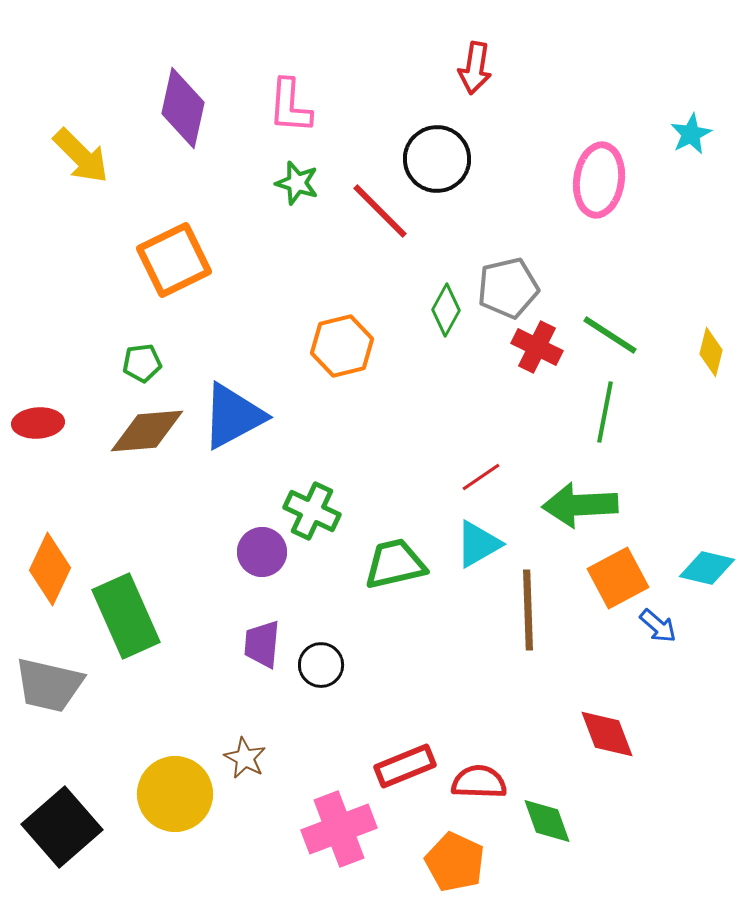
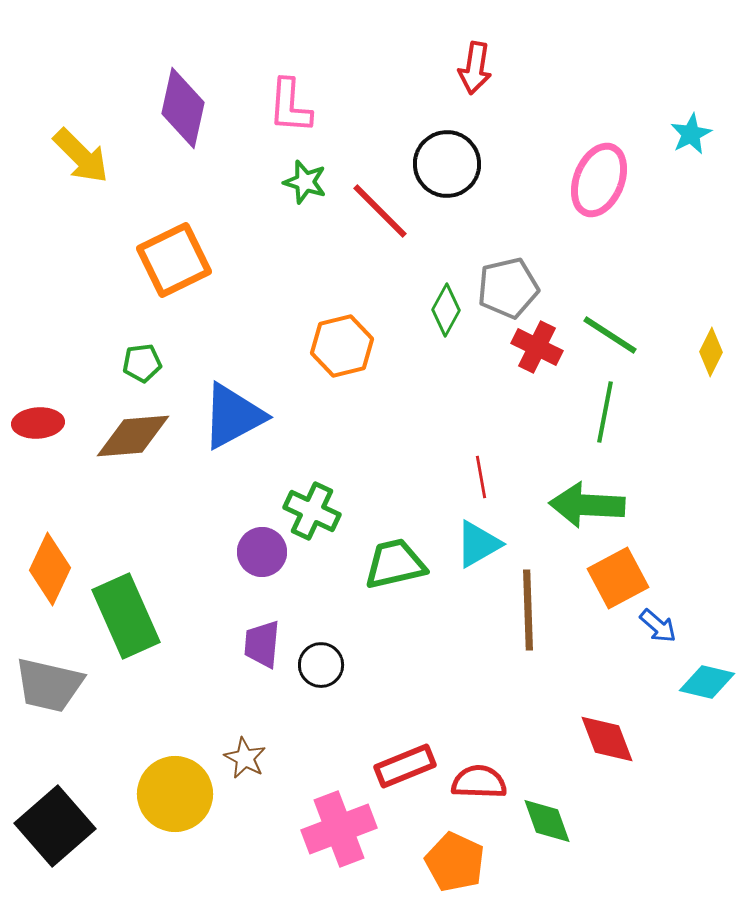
black circle at (437, 159): moved 10 px right, 5 px down
pink ellipse at (599, 180): rotated 14 degrees clockwise
green star at (297, 183): moved 8 px right, 1 px up
yellow diamond at (711, 352): rotated 12 degrees clockwise
brown diamond at (147, 431): moved 14 px left, 5 px down
red line at (481, 477): rotated 66 degrees counterclockwise
green arrow at (580, 505): moved 7 px right; rotated 6 degrees clockwise
cyan diamond at (707, 568): moved 114 px down
red diamond at (607, 734): moved 5 px down
black square at (62, 827): moved 7 px left, 1 px up
